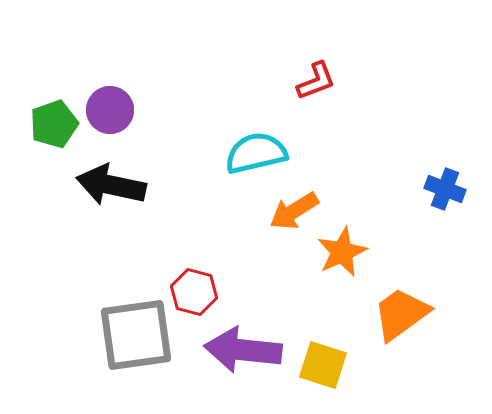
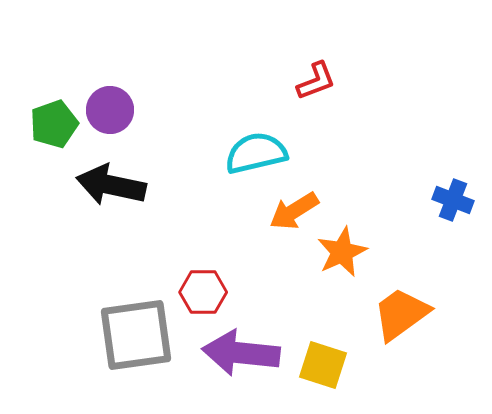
blue cross: moved 8 px right, 11 px down
red hexagon: moved 9 px right; rotated 15 degrees counterclockwise
purple arrow: moved 2 px left, 3 px down
